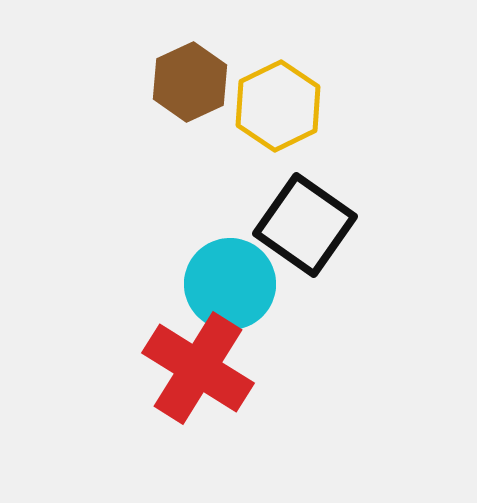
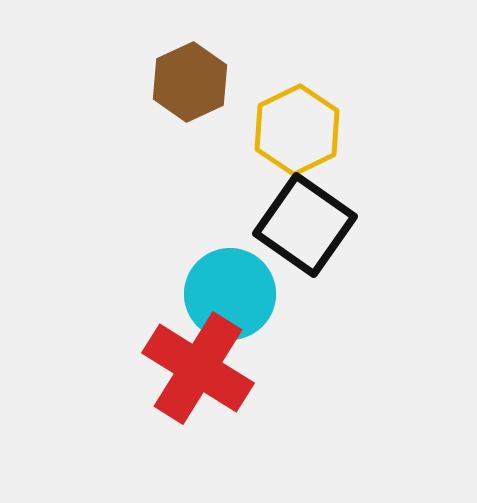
yellow hexagon: moved 19 px right, 24 px down
cyan circle: moved 10 px down
